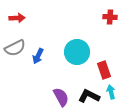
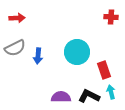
red cross: moved 1 px right
blue arrow: rotated 21 degrees counterclockwise
purple semicircle: rotated 60 degrees counterclockwise
